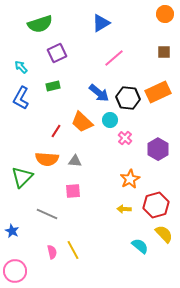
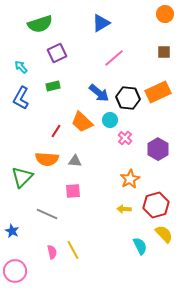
cyan semicircle: rotated 24 degrees clockwise
